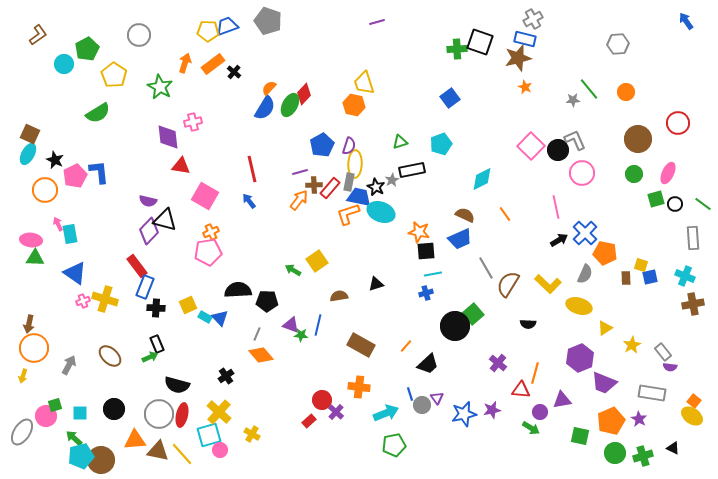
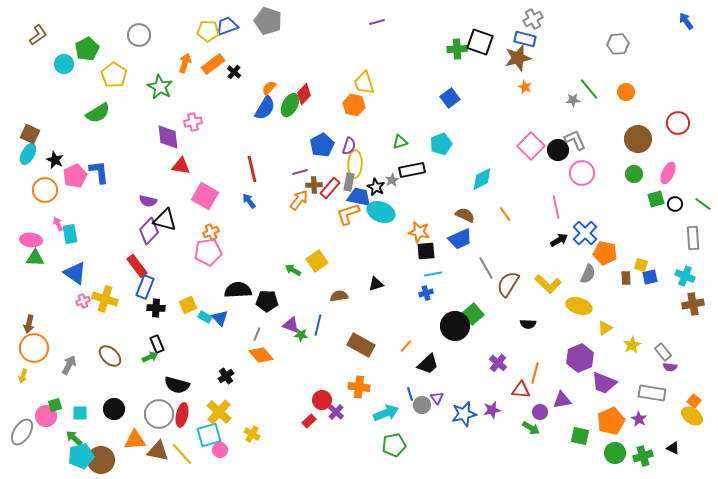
gray semicircle at (585, 274): moved 3 px right
